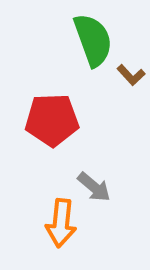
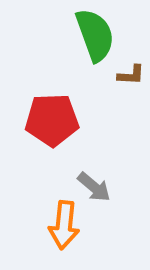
green semicircle: moved 2 px right, 5 px up
brown L-shape: rotated 44 degrees counterclockwise
orange arrow: moved 3 px right, 2 px down
